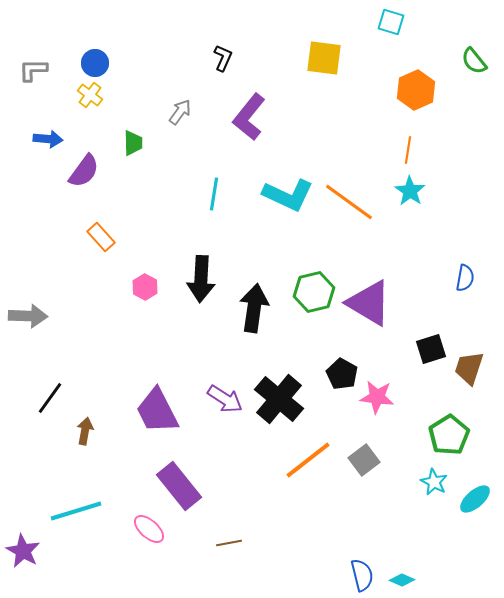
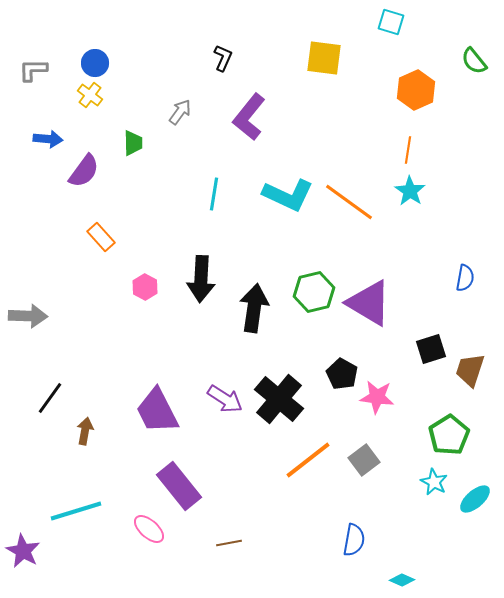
brown trapezoid at (469, 368): moved 1 px right, 2 px down
blue semicircle at (362, 575): moved 8 px left, 35 px up; rotated 24 degrees clockwise
